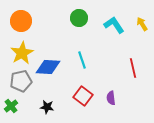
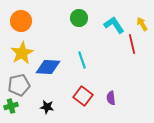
red line: moved 1 px left, 24 px up
gray pentagon: moved 2 px left, 4 px down
green cross: rotated 24 degrees clockwise
